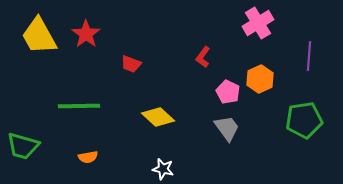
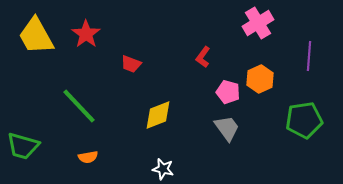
yellow trapezoid: moved 3 px left
pink pentagon: rotated 10 degrees counterclockwise
green line: rotated 48 degrees clockwise
yellow diamond: moved 2 px up; rotated 64 degrees counterclockwise
